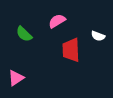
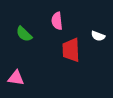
pink semicircle: rotated 66 degrees counterclockwise
pink triangle: rotated 42 degrees clockwise
